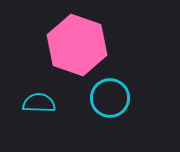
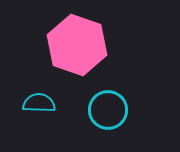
cyan circle: moved 2 px left, 12 px down
